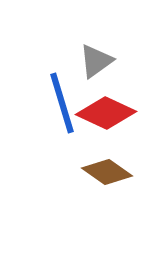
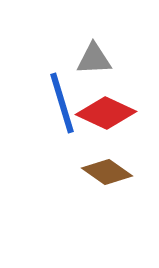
gray triangle: moved 2 px left, 2 px up; rotated 33 degrees clockwise
